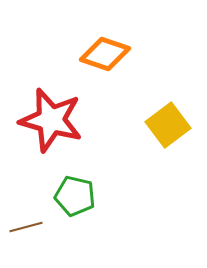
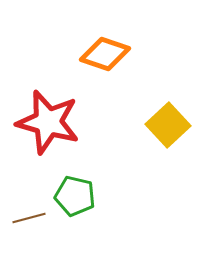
red star: moved 3 px left, 2 px down
yellow square: rotated 6 degrees counterclockwise
brown line: moved 3 px right, 9 px up
